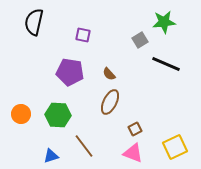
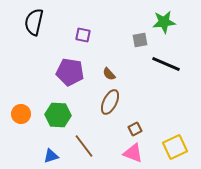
gray square: rotated 21 degrees clockwise
